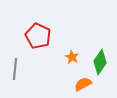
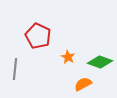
orange star: moved 4 px left
green diamond: rotated 75 degrees clockwise
